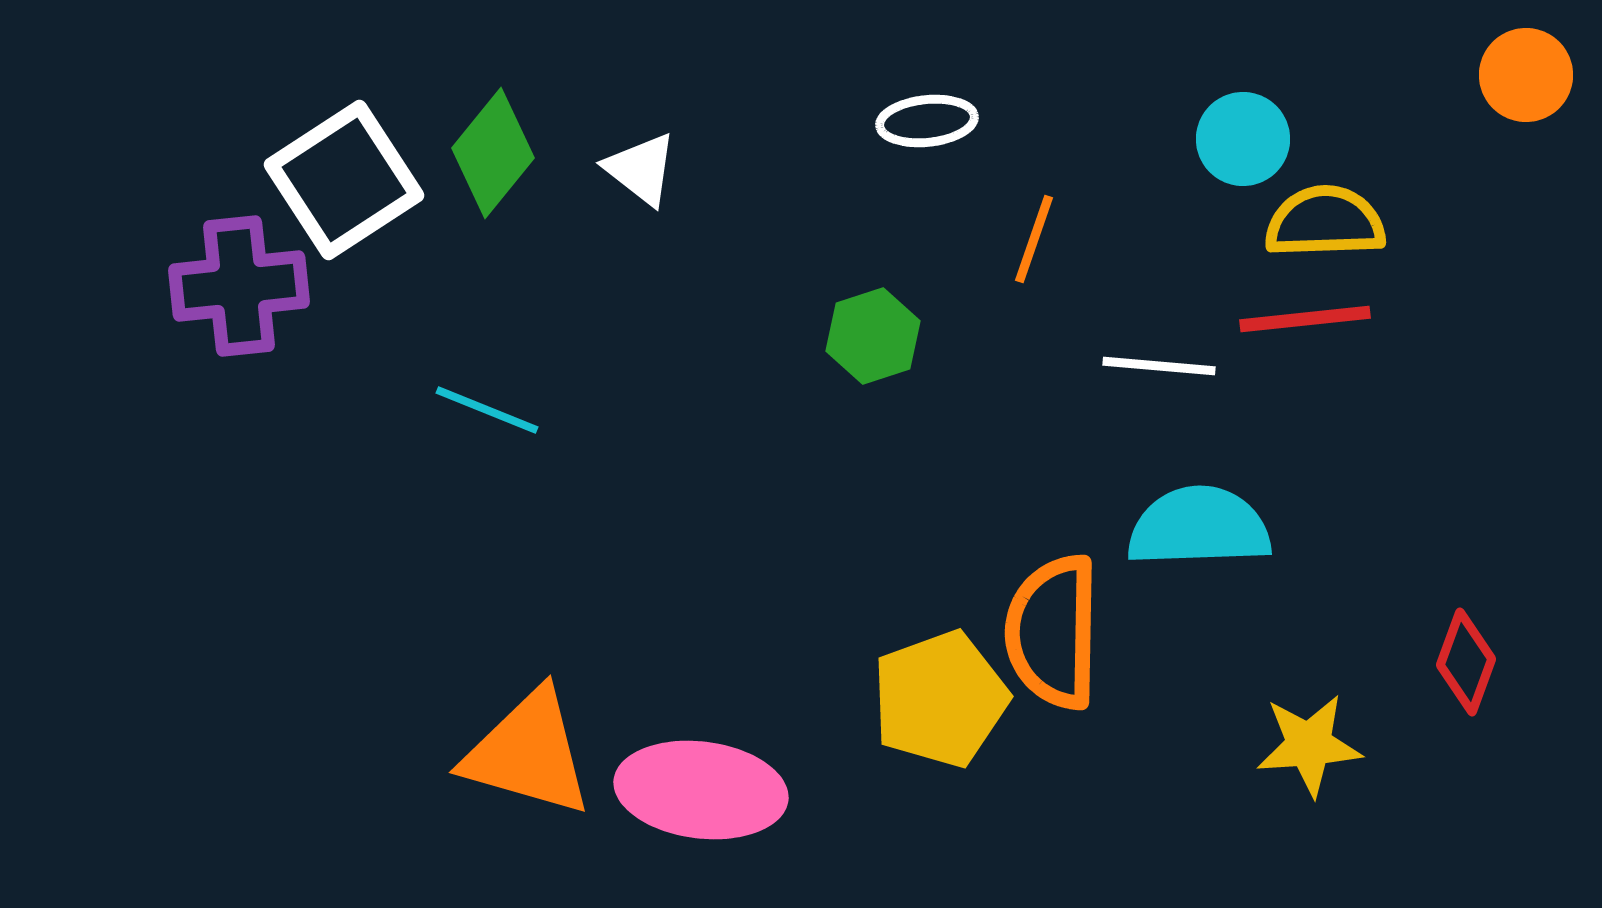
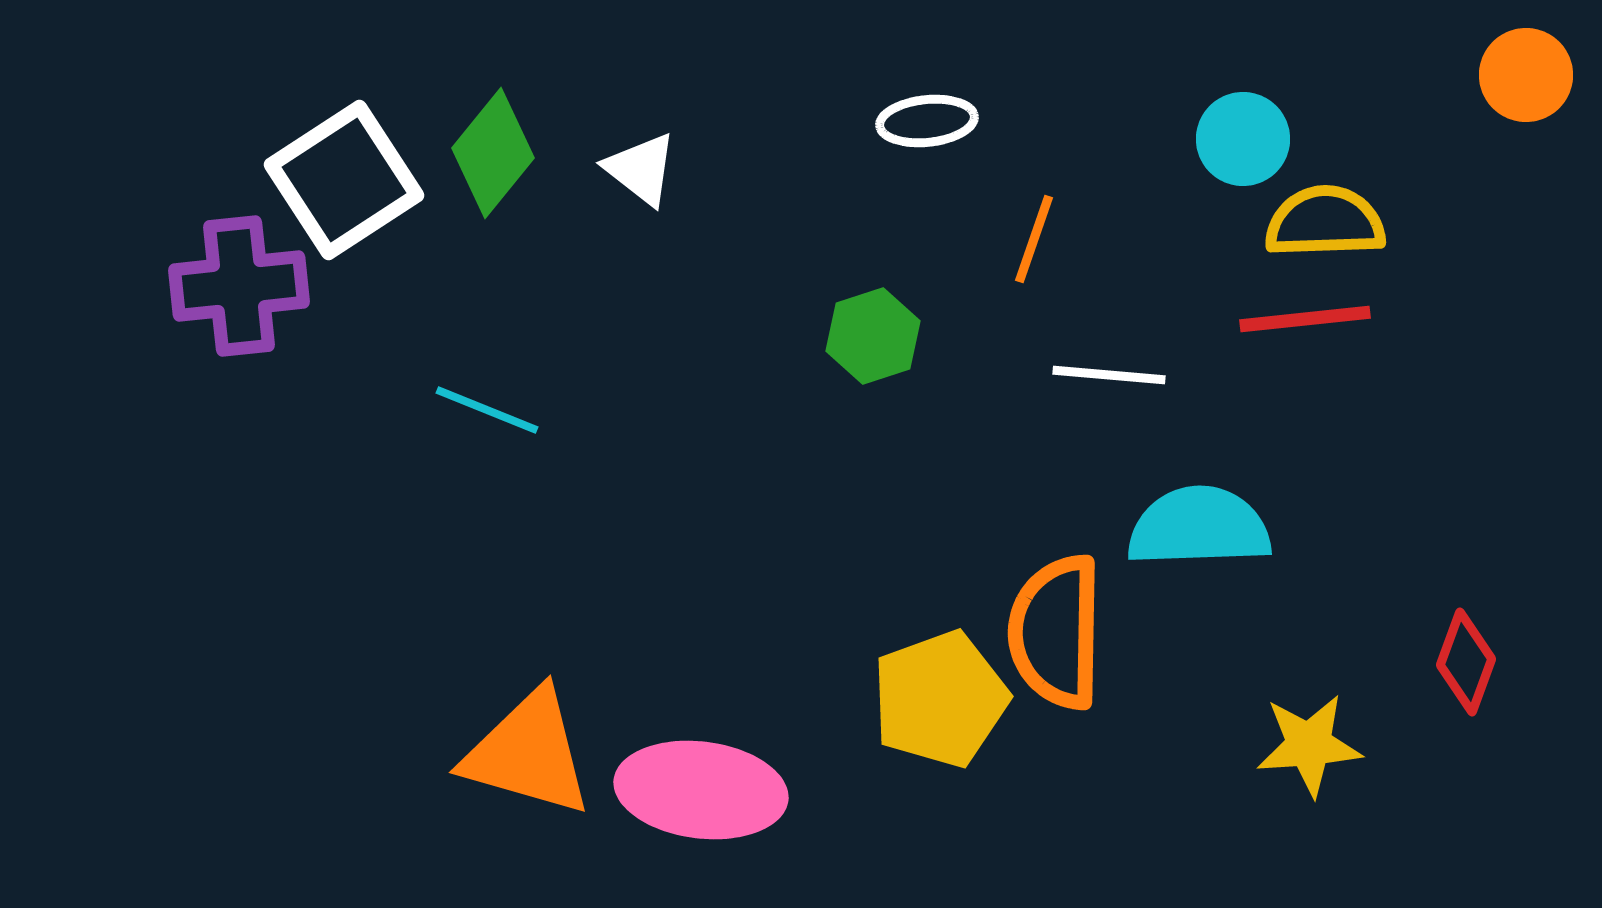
white line: moved 50 px left, 9 px down
orange semicircle: moved 3 px right
